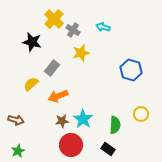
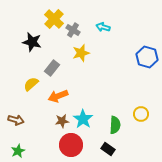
blue hexagon: moved 16 px right, 13 px up
